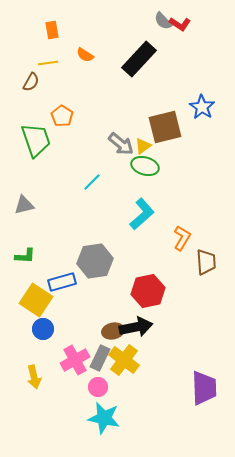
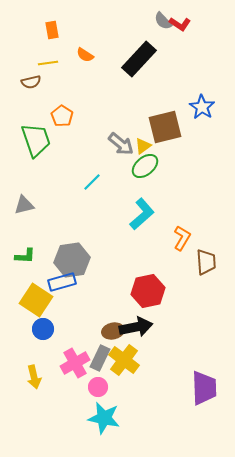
brown semicircle: rotated 48 degrees clockwise
green ellipse: rotated 56 degrees counterclockwise
gray hexagon: moved 23 px left, 1 px up
pink cross: moved 3 px down
